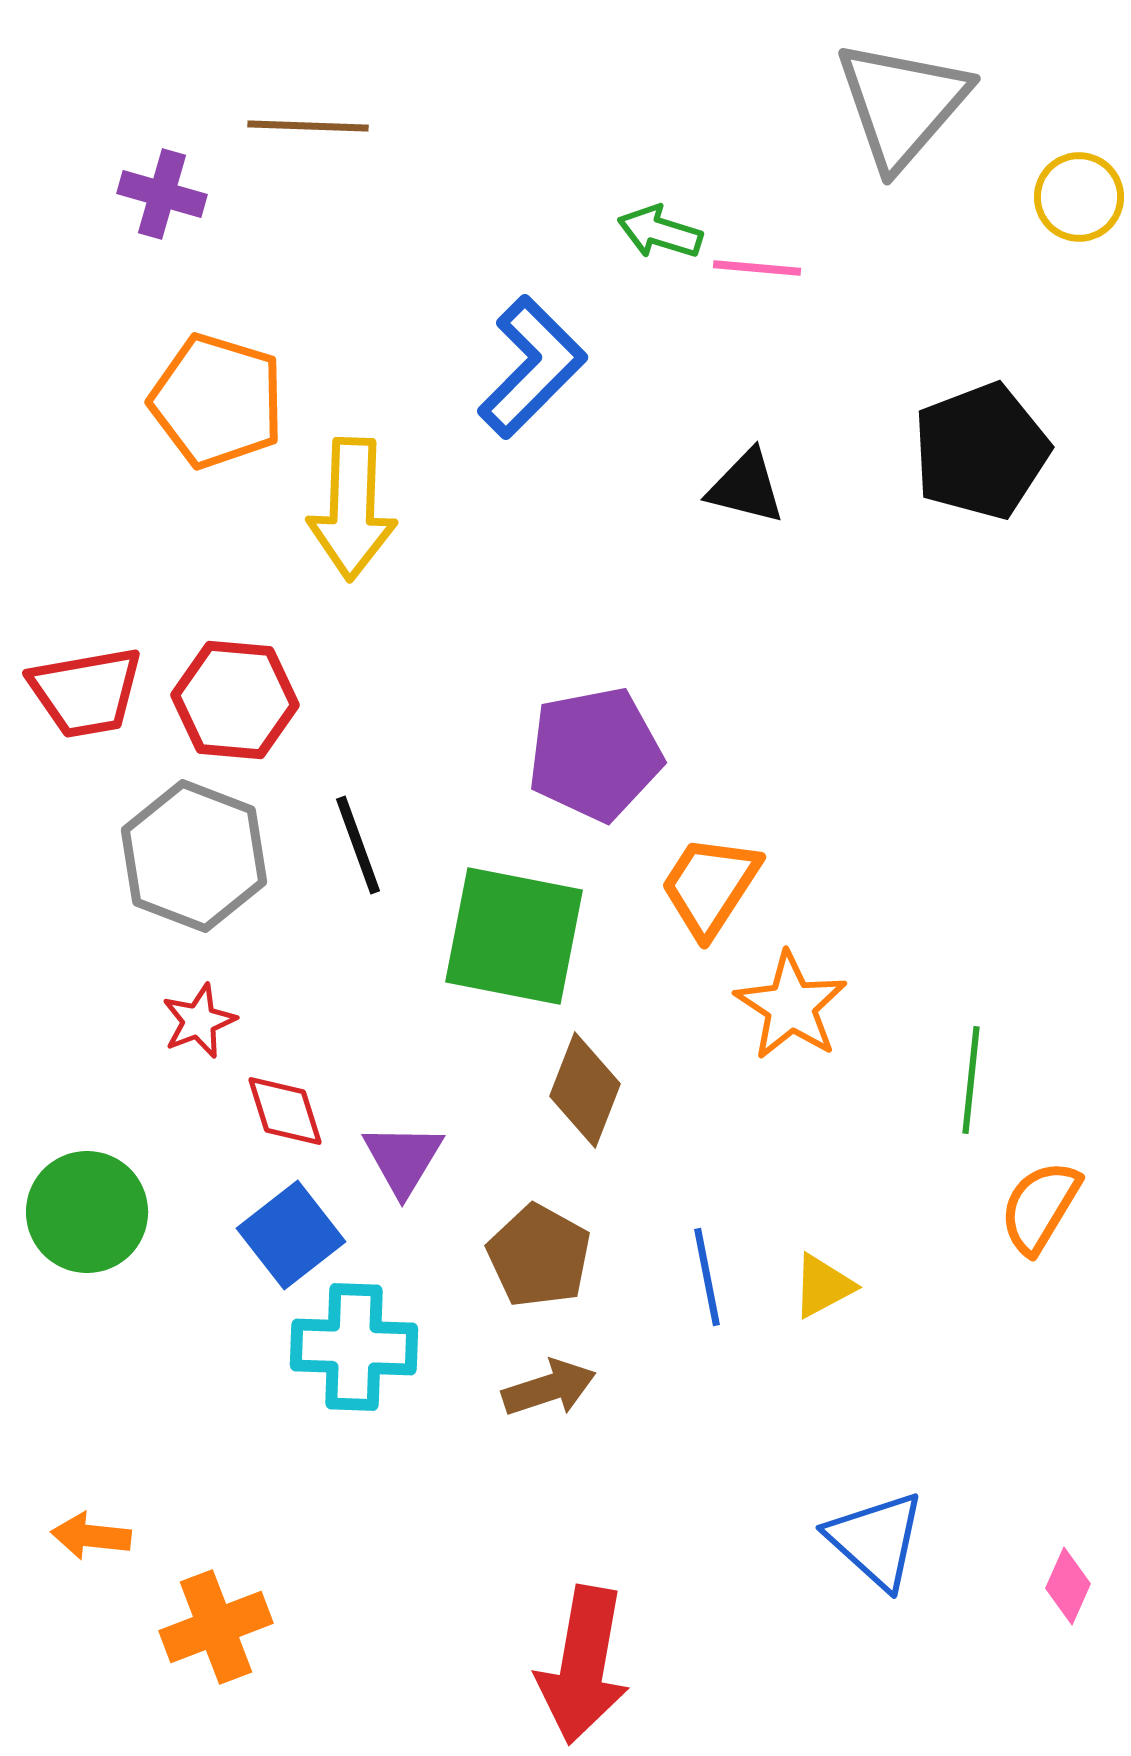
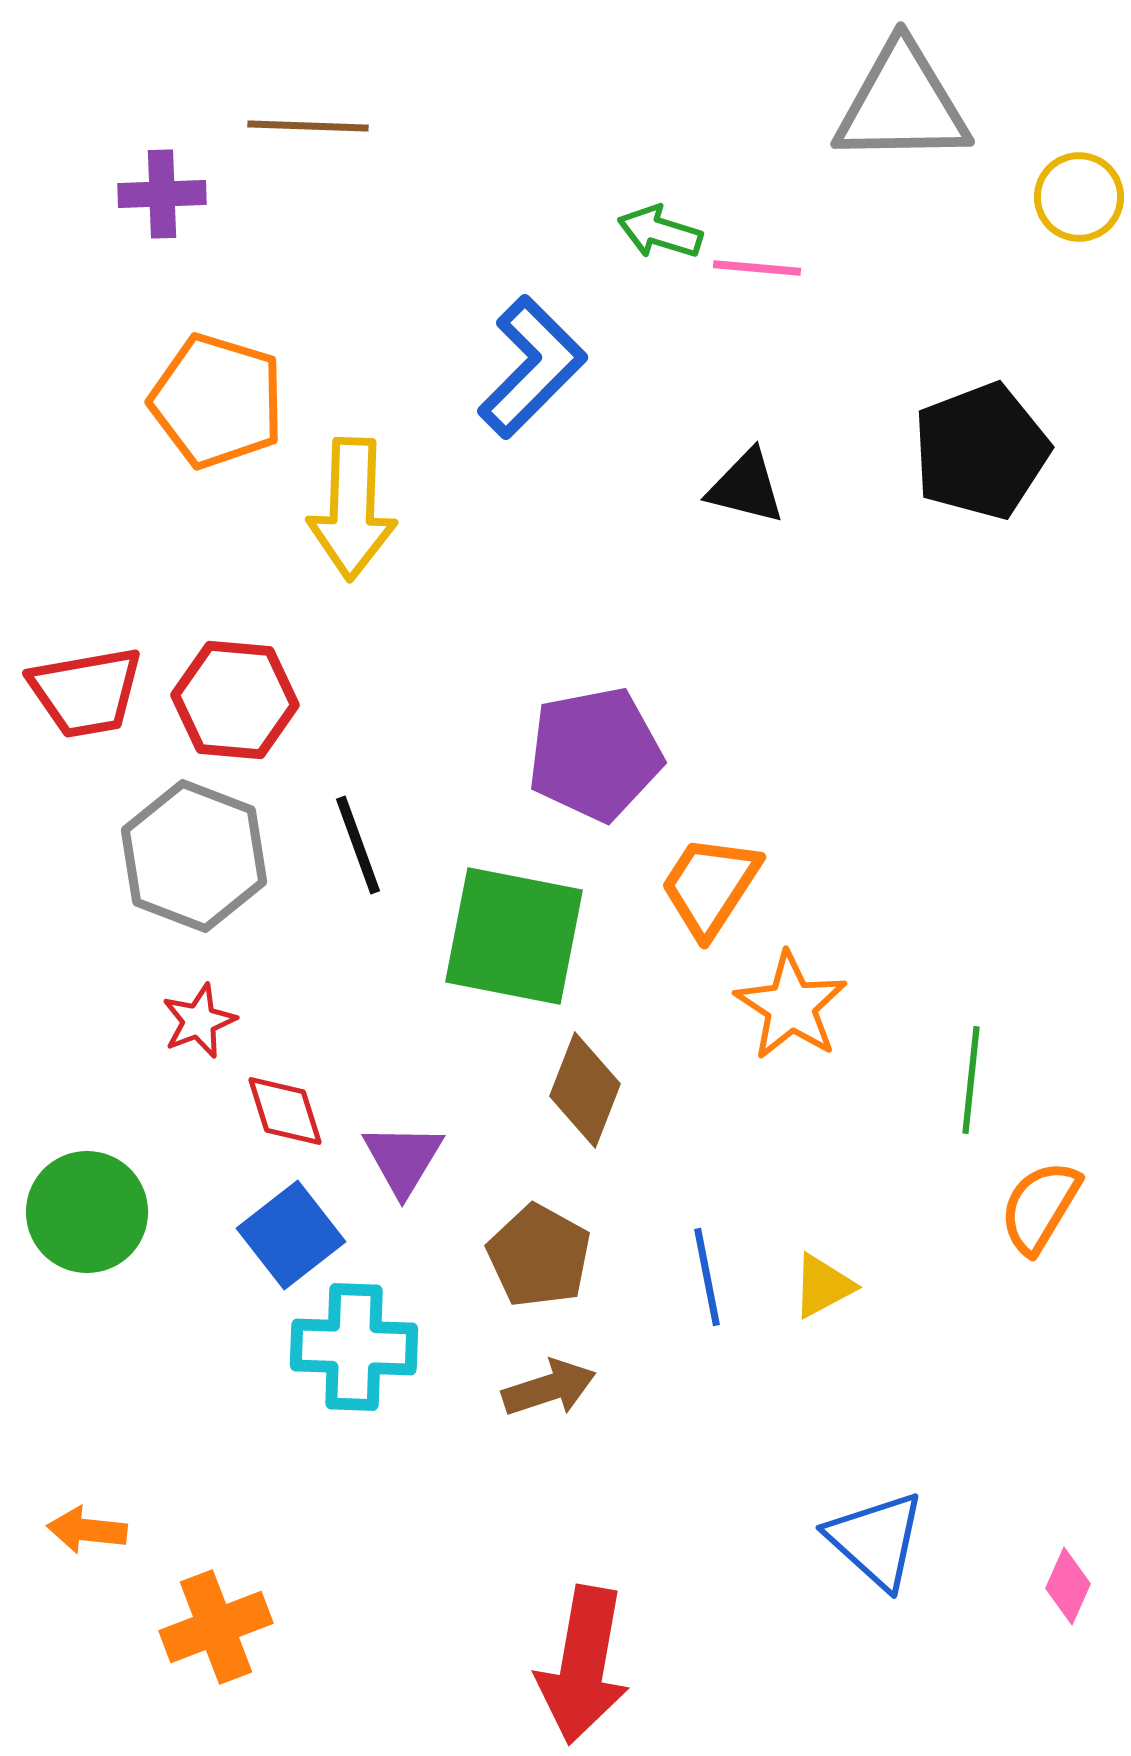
gray triangle: rotated 48 degrees clockwise
purple cross: rotated 18 degrees counterclockwise
orange arrow: moved 4 px left, 6 px up
